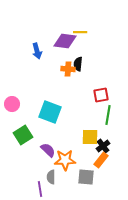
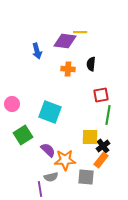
black semicircle: moved 13 px right
gray semicircle: rotated 104 degrees counterclockwise
